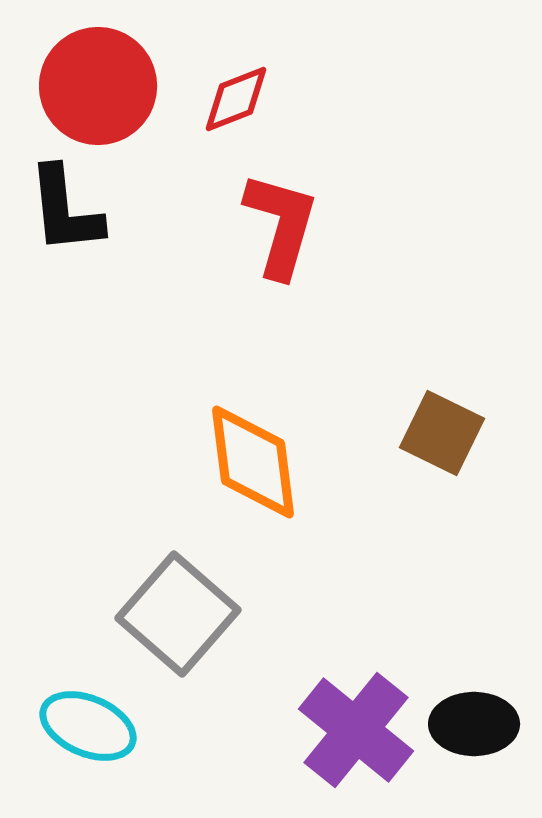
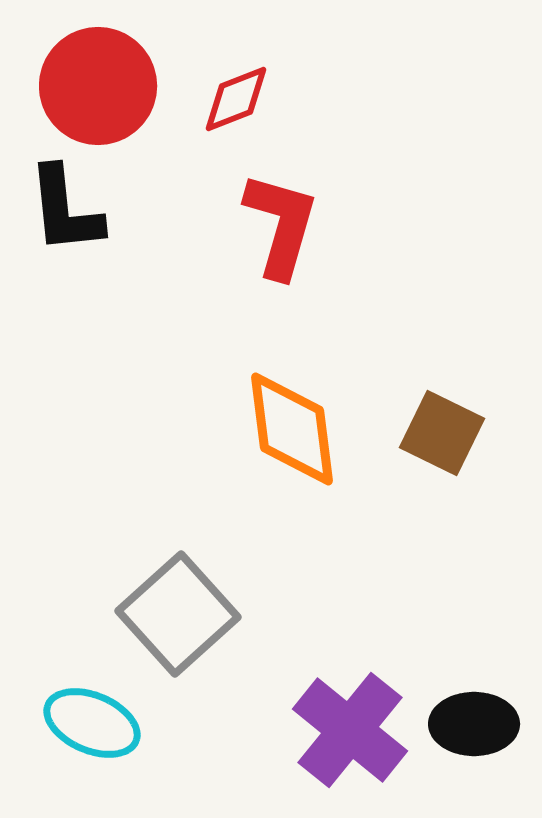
orange diamond: moved 39 px right, 33 px up
gray square: rotated 7 degrees clockwise
cyan ellipse: moved 4 px right, 3 px up
purple cross: moved 6 px left
